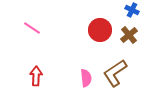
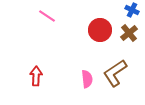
pink line: moved 15 px right, 12 px up
brown cross: moved 2 px up
pink semicircle: moved 1 px right, 1 px down
